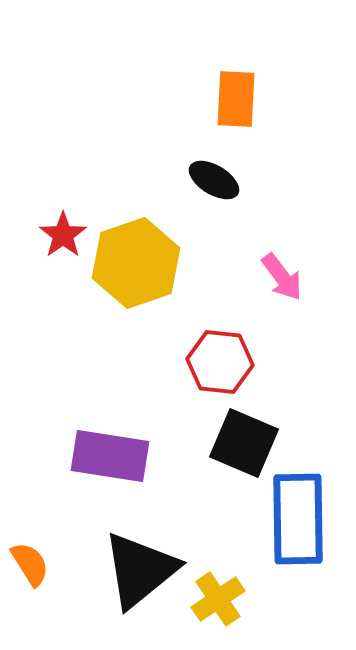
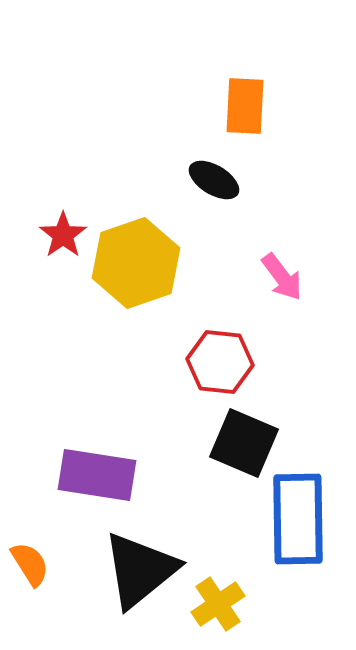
orange rectangle: moved 9 px right, 7 px down
purple rectangle: moved 13 px left, 19 px down
yellow cross: moved 5 px down
